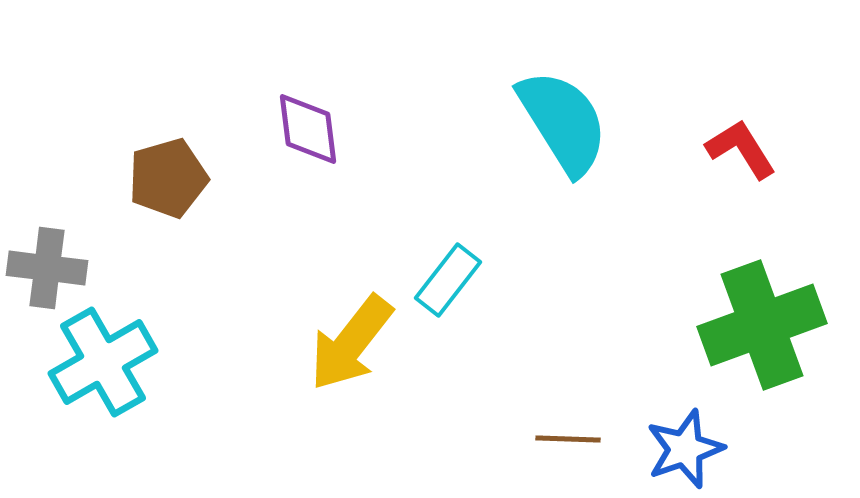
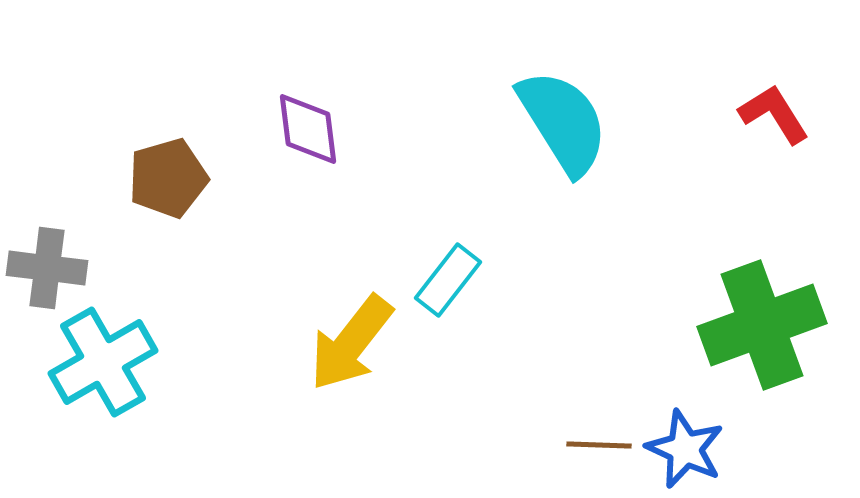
red L-shape: moved 33 px right, 35 px up
brown line: moved 31 px right, 6 px down
blue star: rotated 28 degrees counterclockwise
